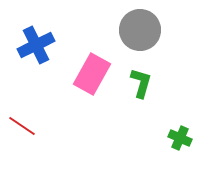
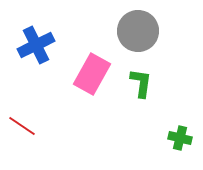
gray circle: moved 2 px left, 1 px down
green L-shape: rotated 8 degrees counterclockwise
green cross: rotated 10 degrees counterclockwise
